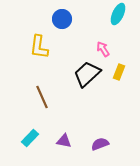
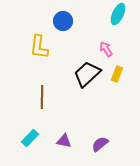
blue circle: moved 1 px right, 2 px down
pink arrow: moved 3 px right
yellow rectangle: moved 2 px left, 2 px down
brown line: rotated 25 degrees clockwise
purple semicircle: rotated 18 degrees counterclockwise
